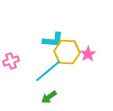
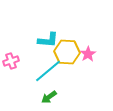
cyan L-shape: moved 5 px left
